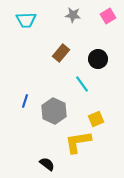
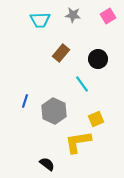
cyan trapezoid: moved 14 px right
